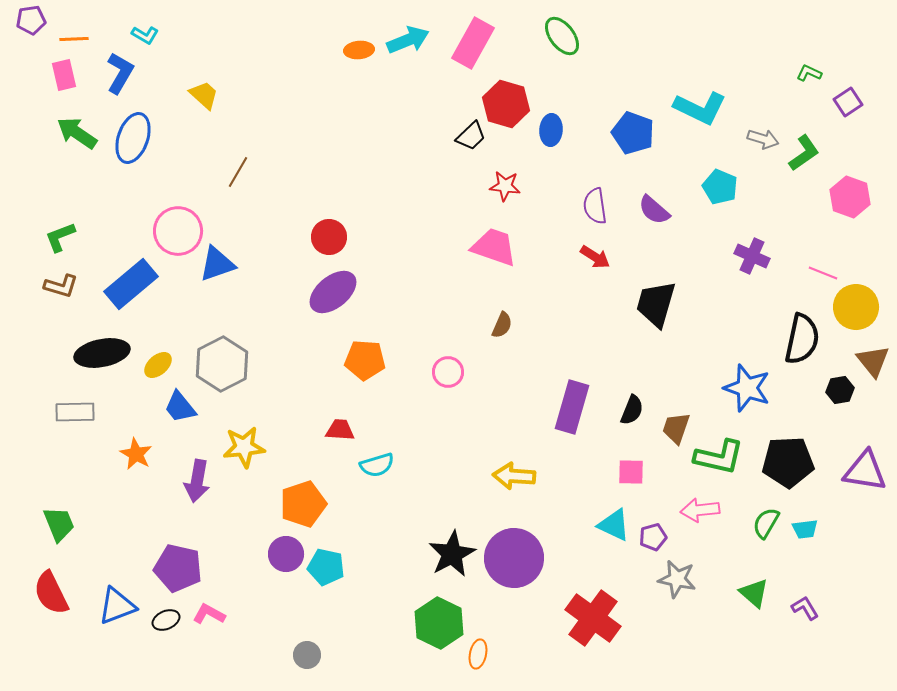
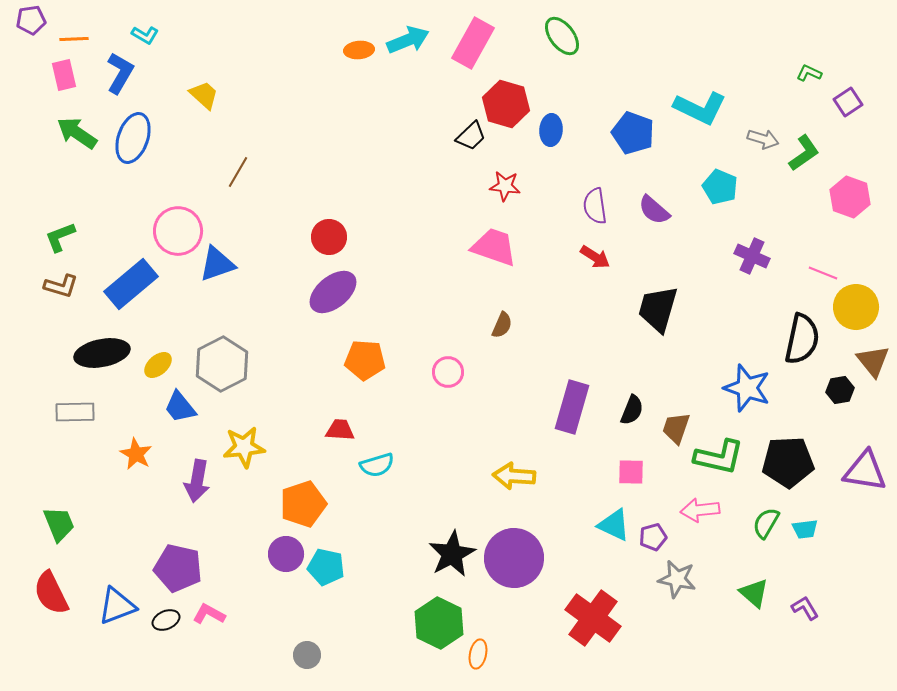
black trapezoid at (656, 304): moved 2 px right, 5 px down
